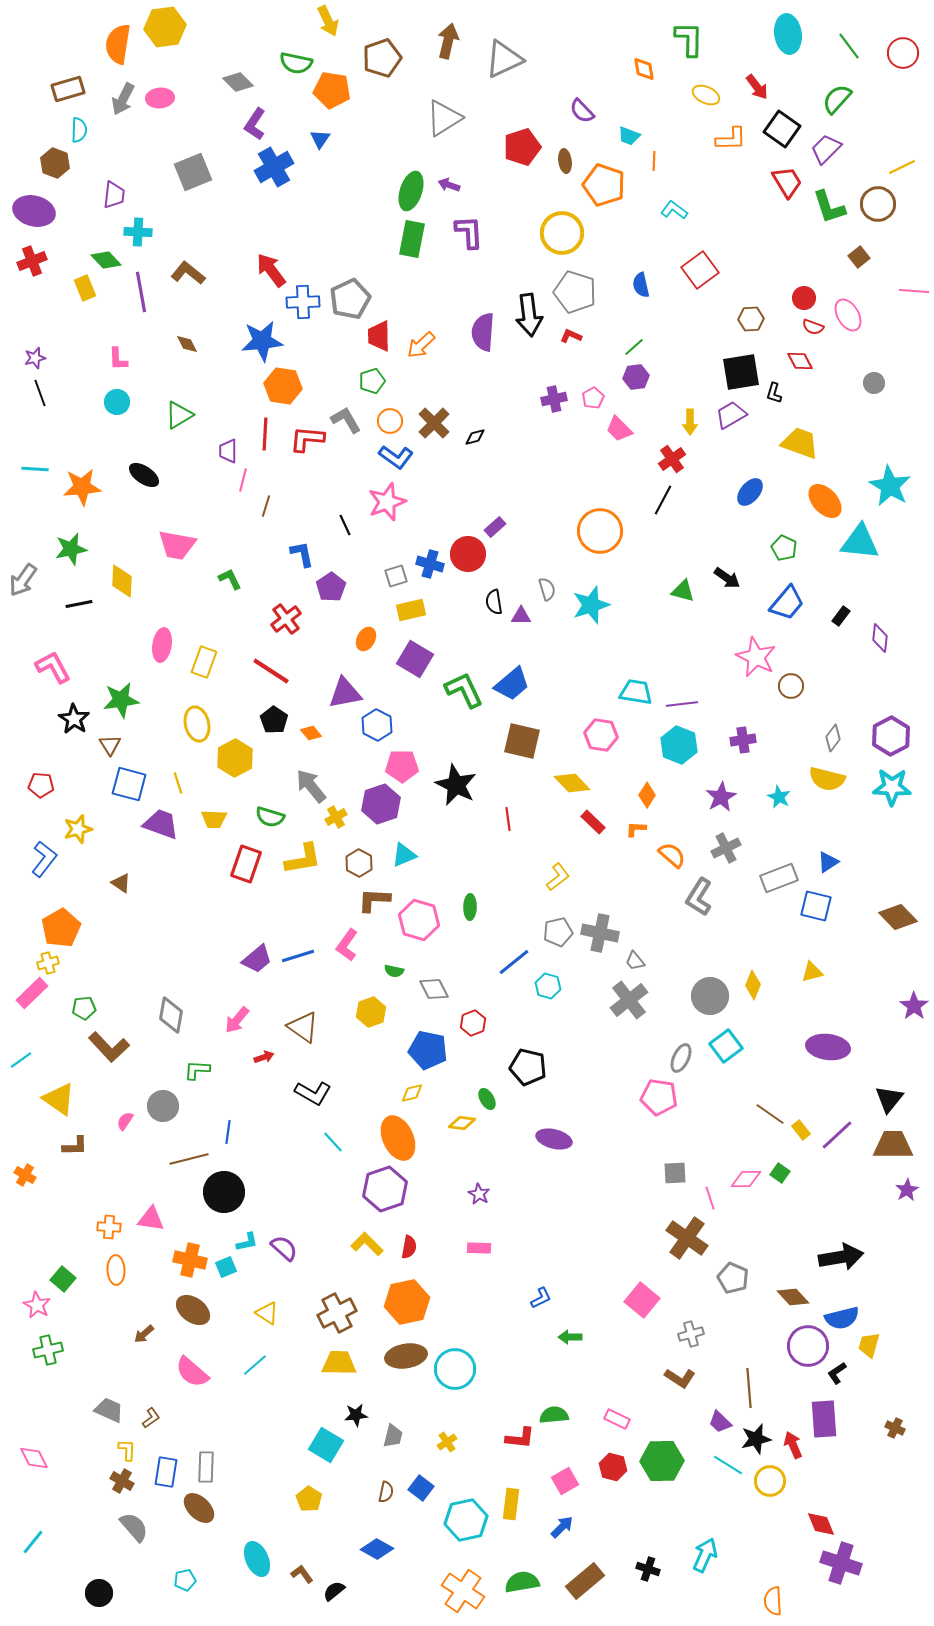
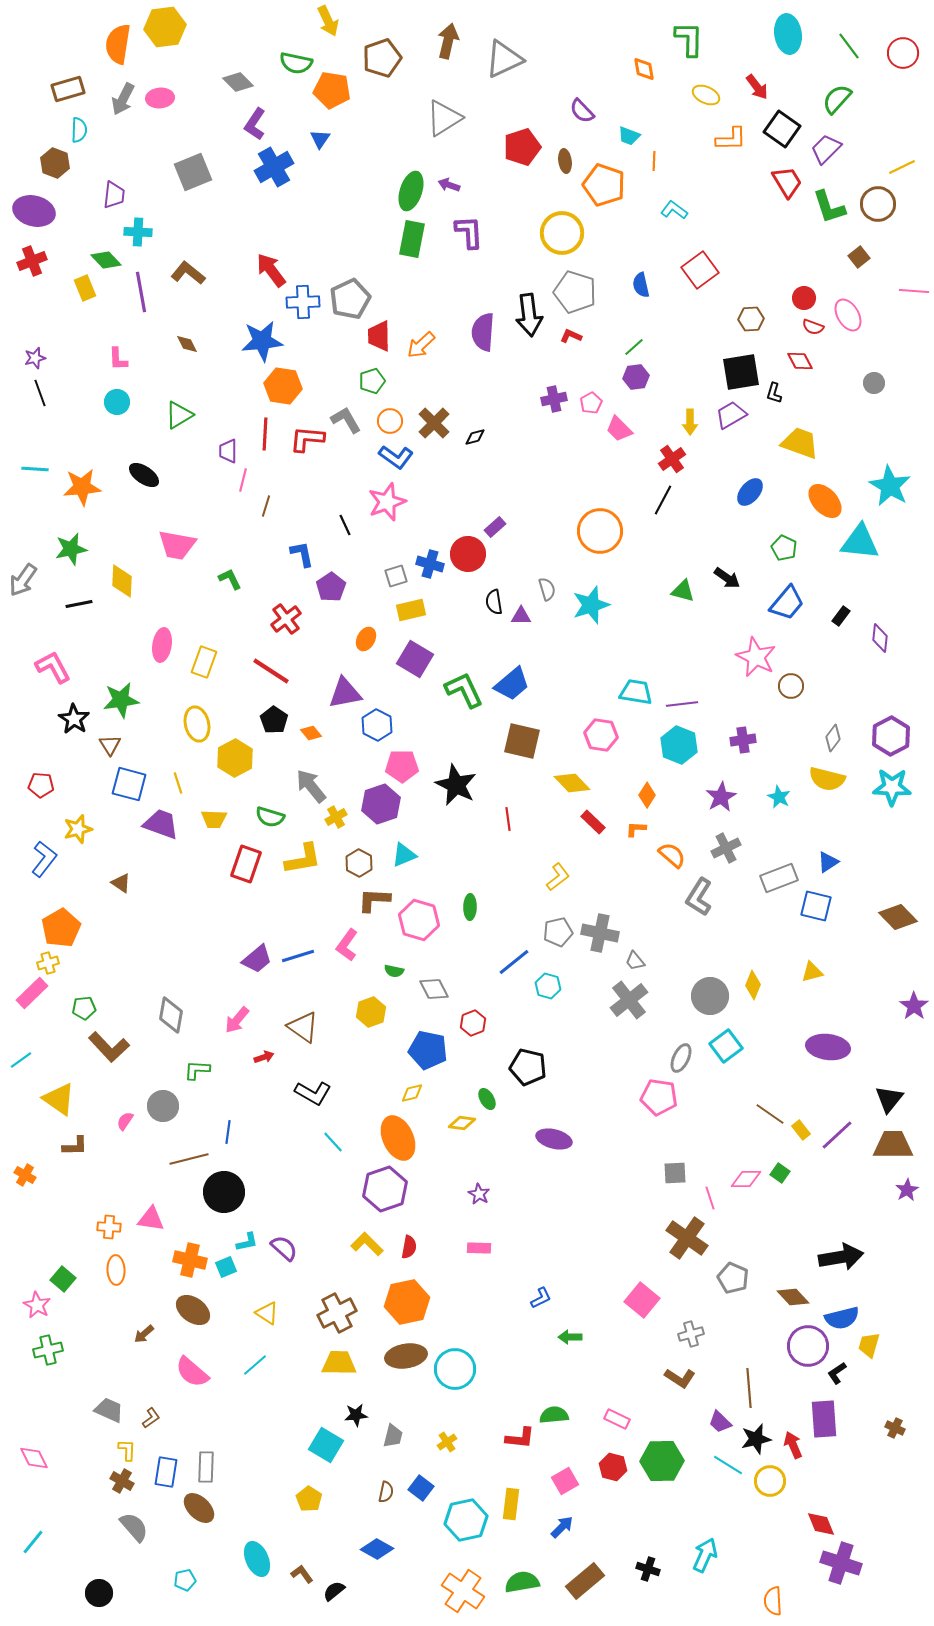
pink pentagon at (593, 398): moved 2 px left, 5 px down
